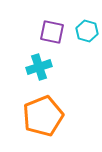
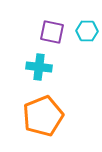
cyan hexagon: rotated 15 degrees counterclockwise
cyan cross: rotated 25 degrees clockwise
